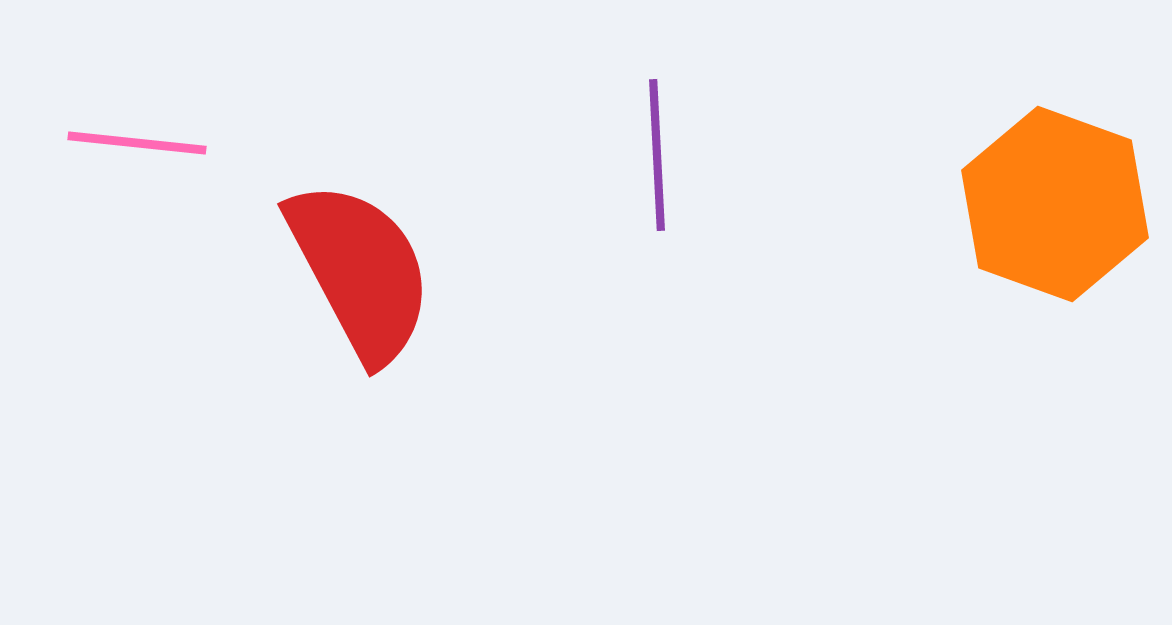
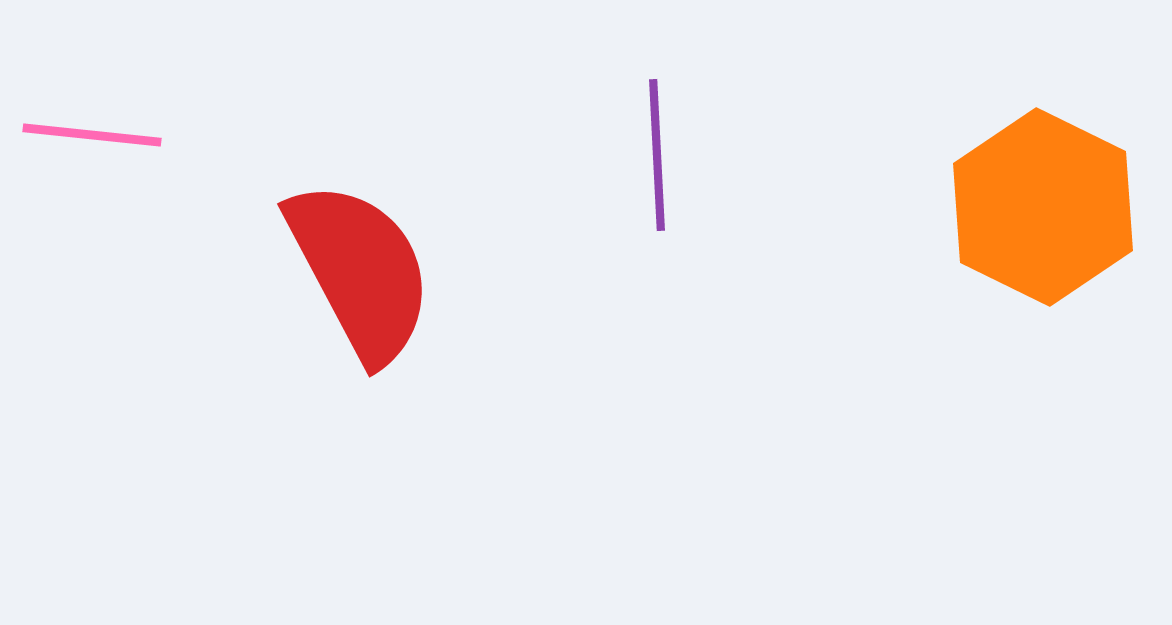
pink line: moved 45 px left, 8 px up
orange hexagon: moved 12 px left, 3 px down; rotated 6 degrees clockwise
